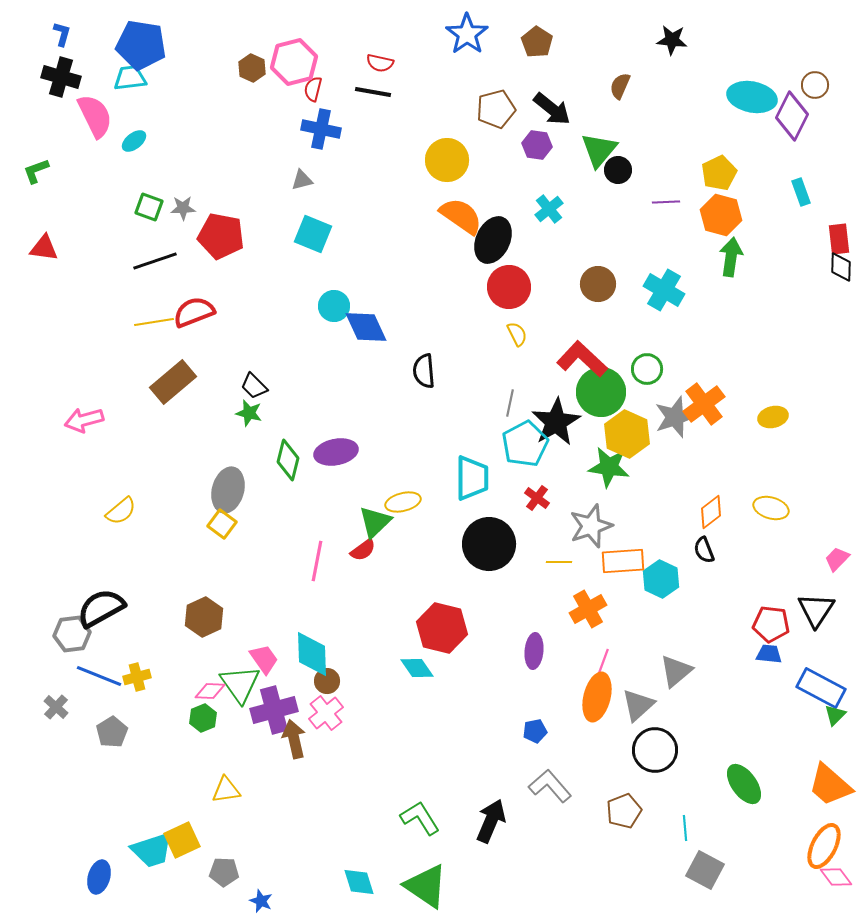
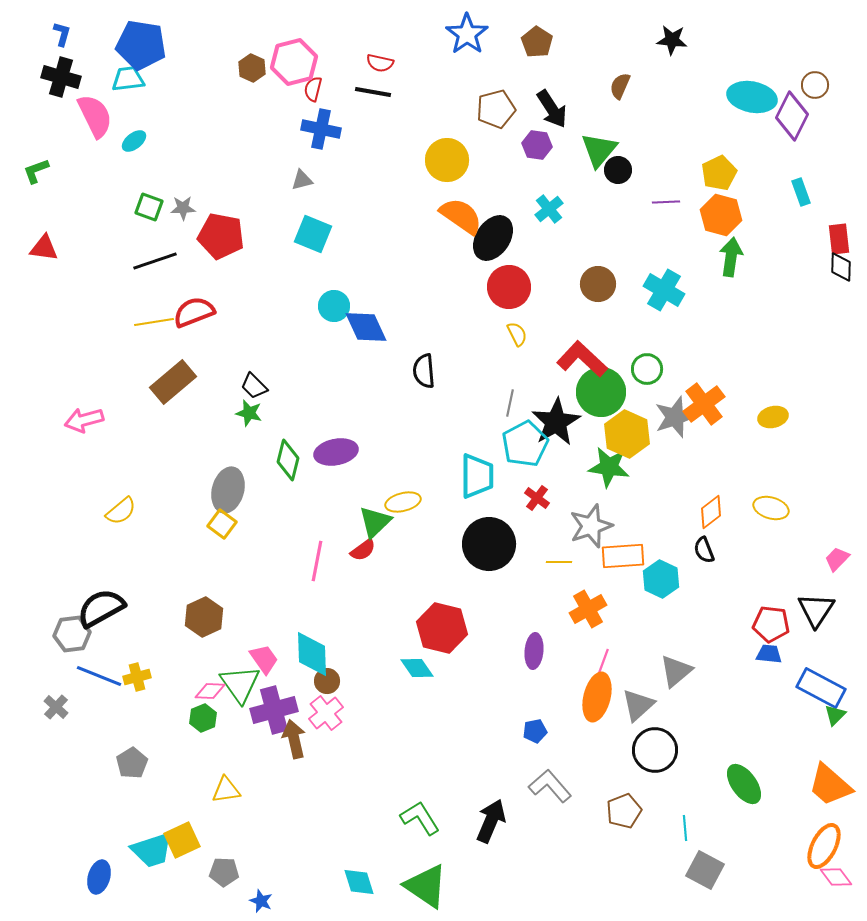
cyan trapezoid at (130, 78): moved 2 px left, 1 px down
black arrow at (552, 109): rotated 18 degrees clockwise
black ellipse at (493, 240): moved 2 px up; rotated 9 degrees clockwise
cyan trapezoid at (472, 478): moved 5 px right, 2 px up
orange rectangle at (623, 561): moved 5 px up
gray pentagon at (112, 732): moved 20 px right, 31 px down
